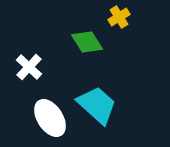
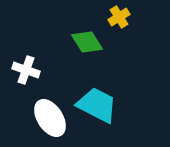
white cross: moved 3 px left, 3 px down; rotated 24 degrees counterclockwise
cyan trapezoid: rotated 15 degrees counterclockwise
